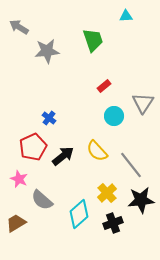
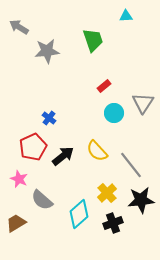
cyan circle: moved 3 px up
